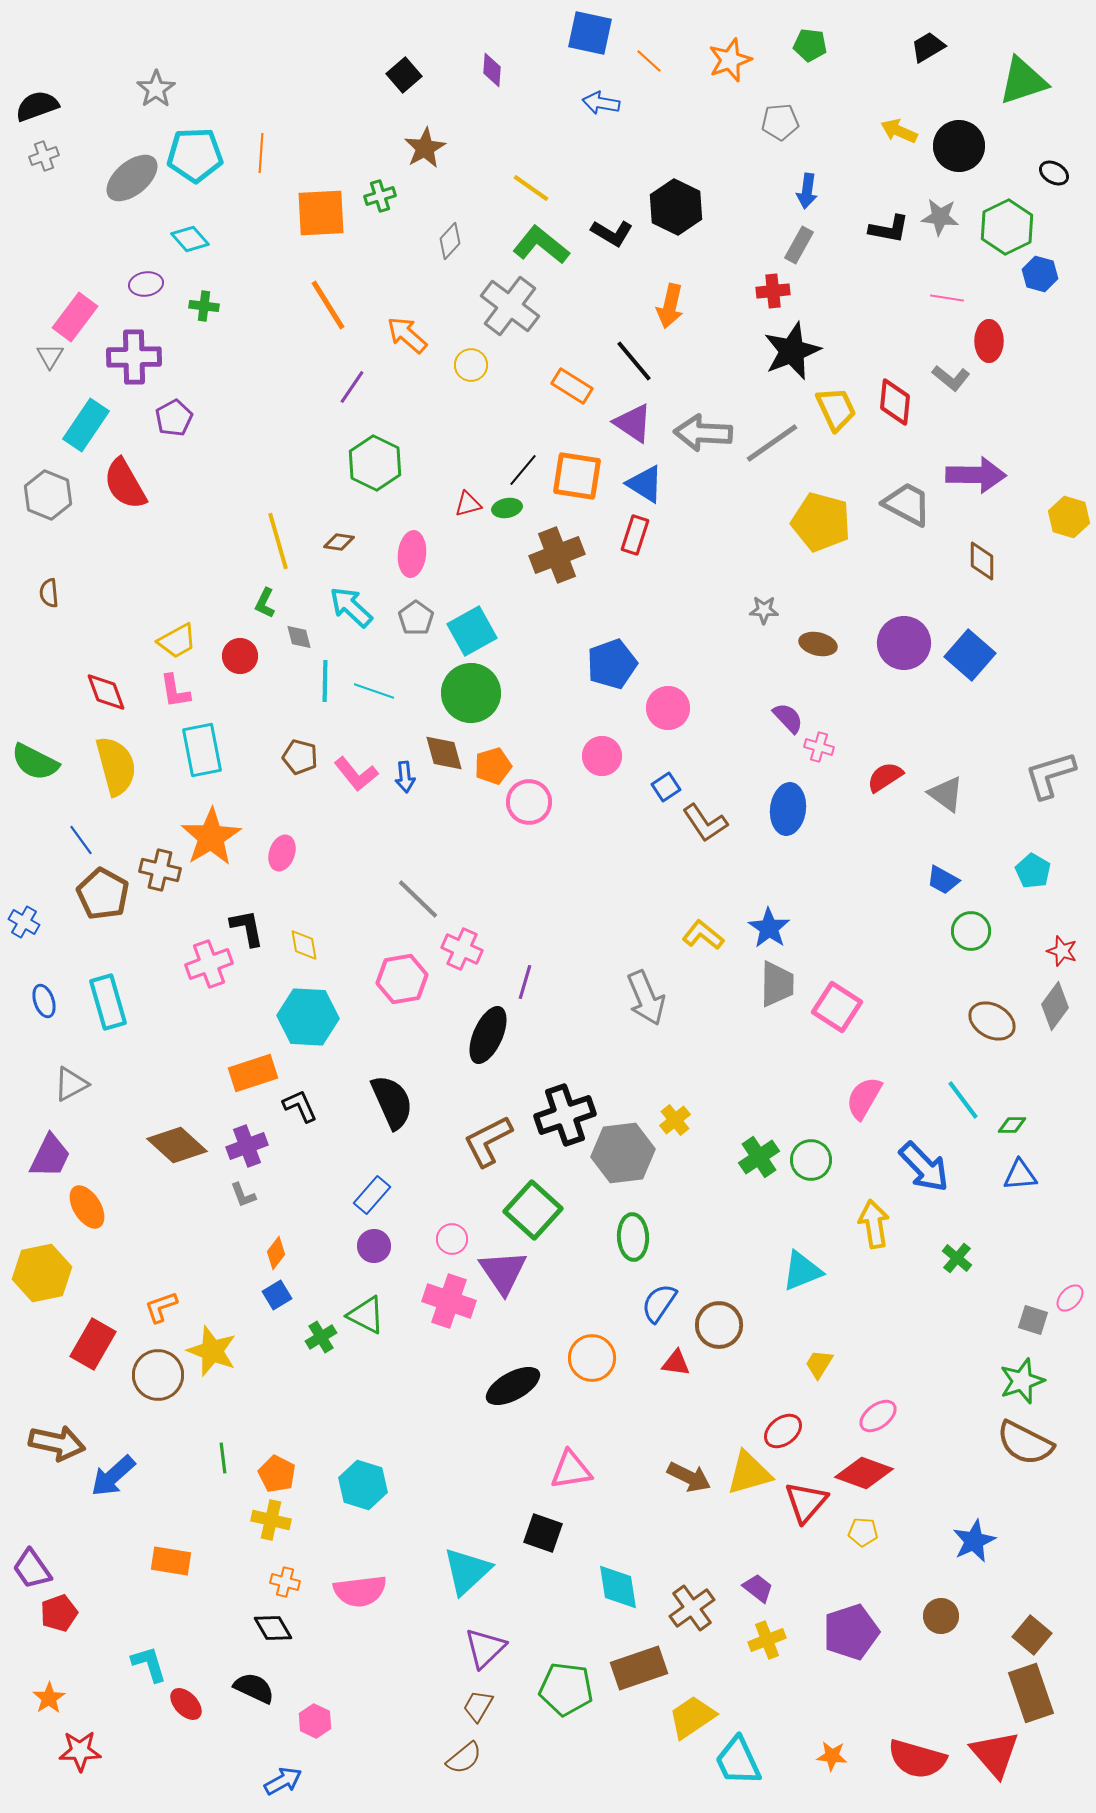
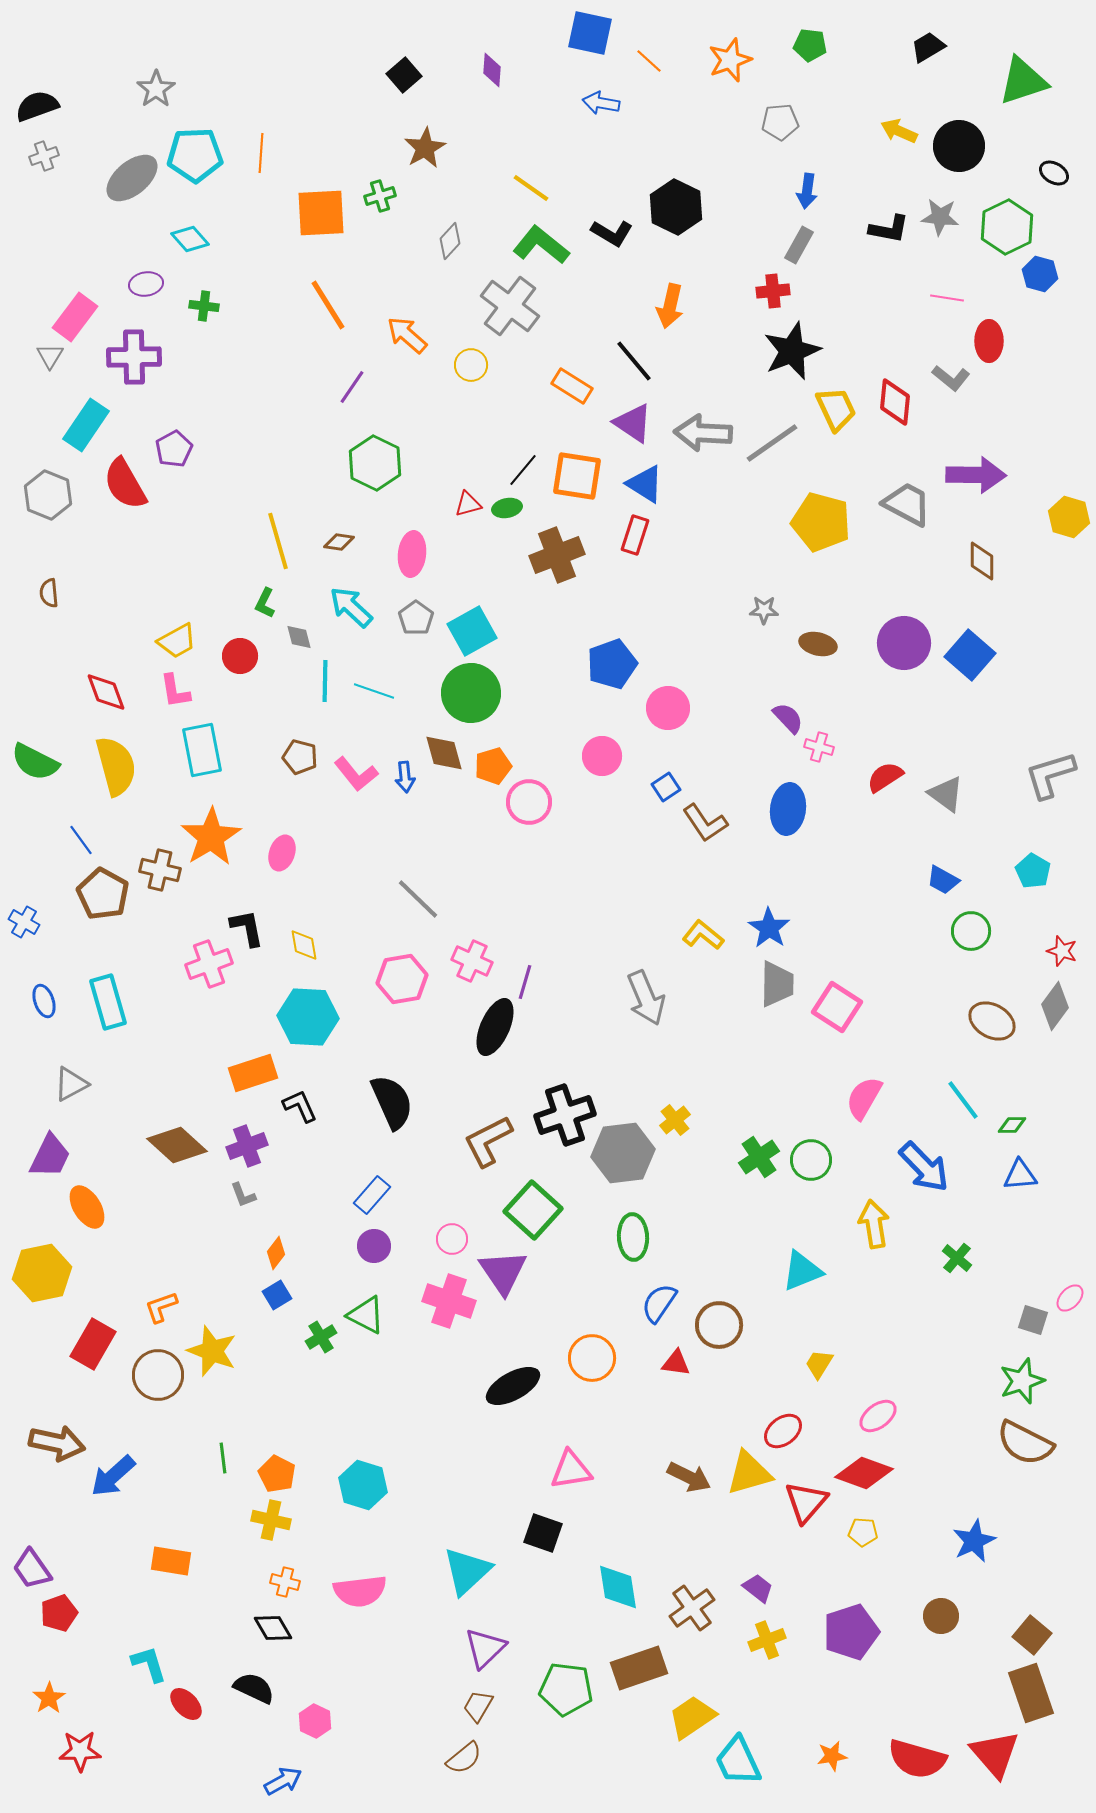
purple pentagon at (174, 418): moved 31 px down
pink cross at (462, 949): moved 10 px right, 12 px down
black ellipse at (488, 1035): moved 7 px right, 8 px up
orange star at (832, 1756): rotated 16 degrees counterclockwise
